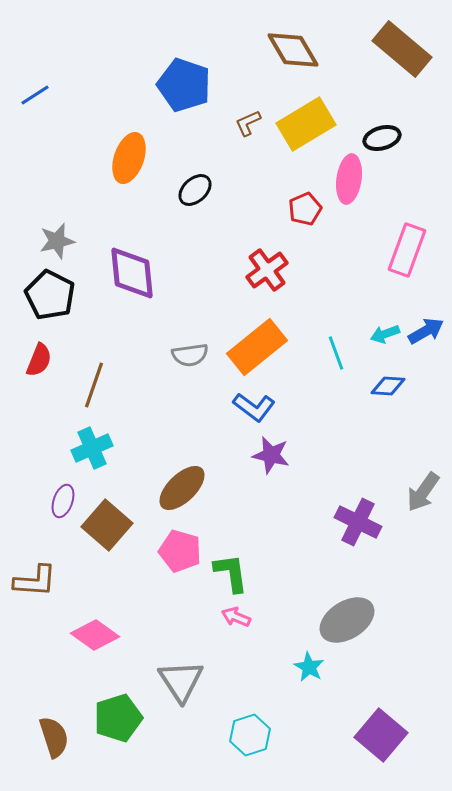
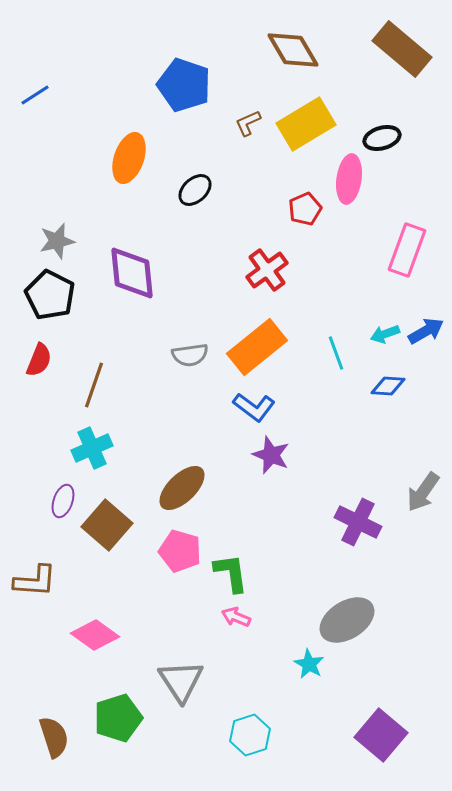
purple star at (271, 455): rotated 9 degrees clockwise
cyan star at (309, 667): moved 3 px up
